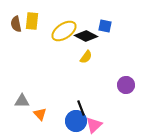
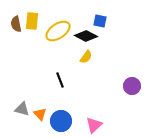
blue square: moved 5 px left, 5 px up
yellow ellipse: moved 6 px left
purple circle: moved 6 px right, 1 px down
gray triangle: moved 8 px down; rotated 14 degrees clockwise
black line: moved 21 px left, 28 px up
blue circle: moved 15 px left
